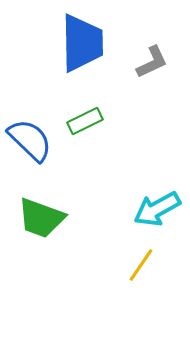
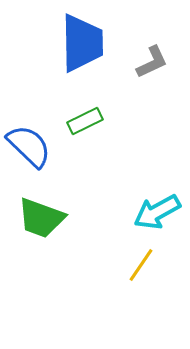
blue semicircle: moved 1 px left, 6 px down
cyan arrow: moved 3 px down
